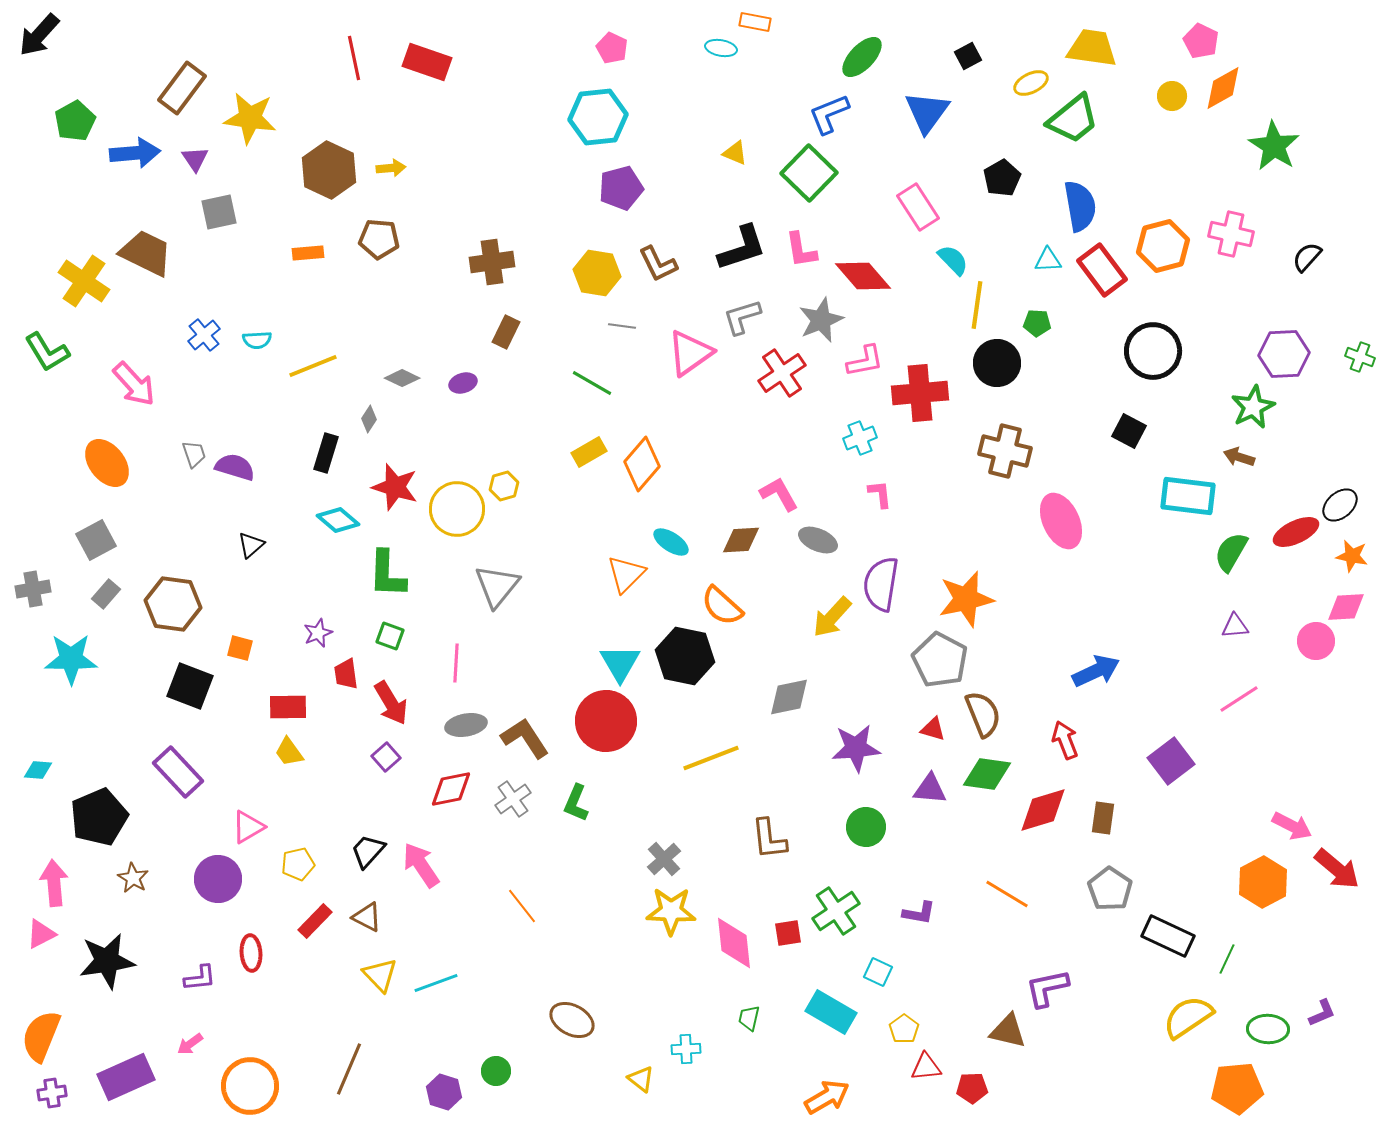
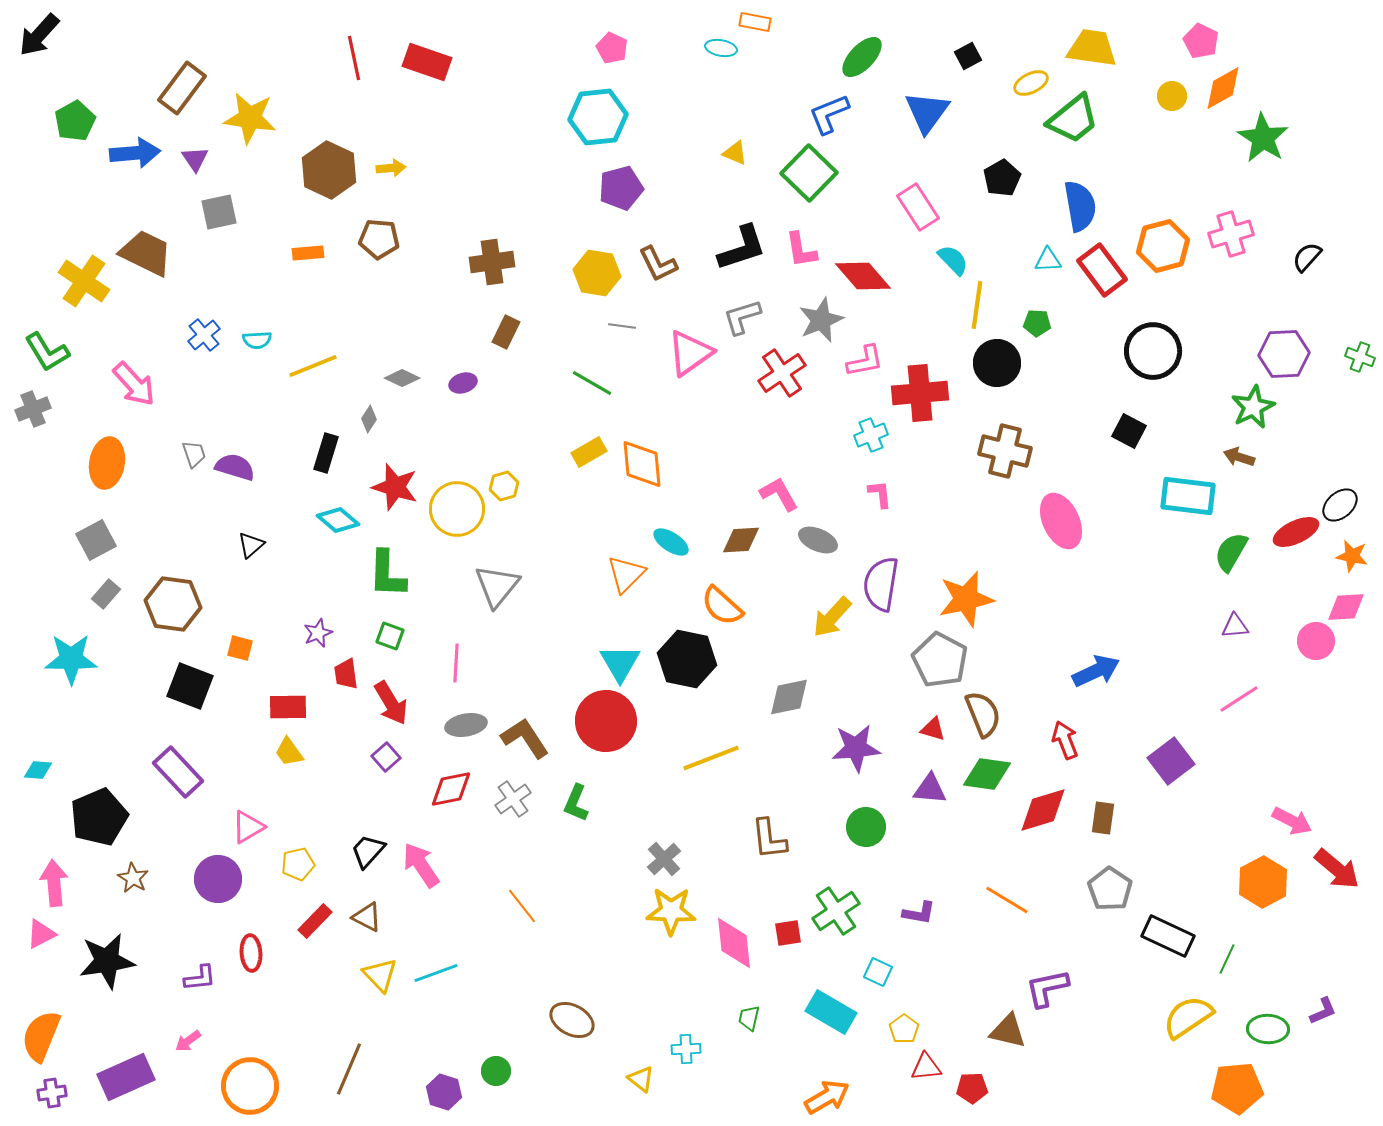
green star at (1274, 146): moved 11 px left, 8 px up
pink cross at (1231, 234): rotated 30 degrees counterclockwise
cyan cross at (860, 438): moved 11 px right, 3 px up
orange ellipse at (107, 463): rotated 48 degrees clockwise
orange diamond at (642, 464): rotated 46 degrees counterclockwise
gray cross at (33, 589): moved 180 px up; rotated 12 degrees counterclockwise
black hexagon at (685, 656): moved 2 px right, 3 px down
pink arrow at (1292, 826): moved 5 px up
orange line at (1007, 894): moved 6 px down
cyan line at (436, 983): moved 10 px up
purple L-shape at (1322, 1013): moved 1 px right, 2 px up
pink arrow at (190, 1044): moved 2 px left, 3 px up
